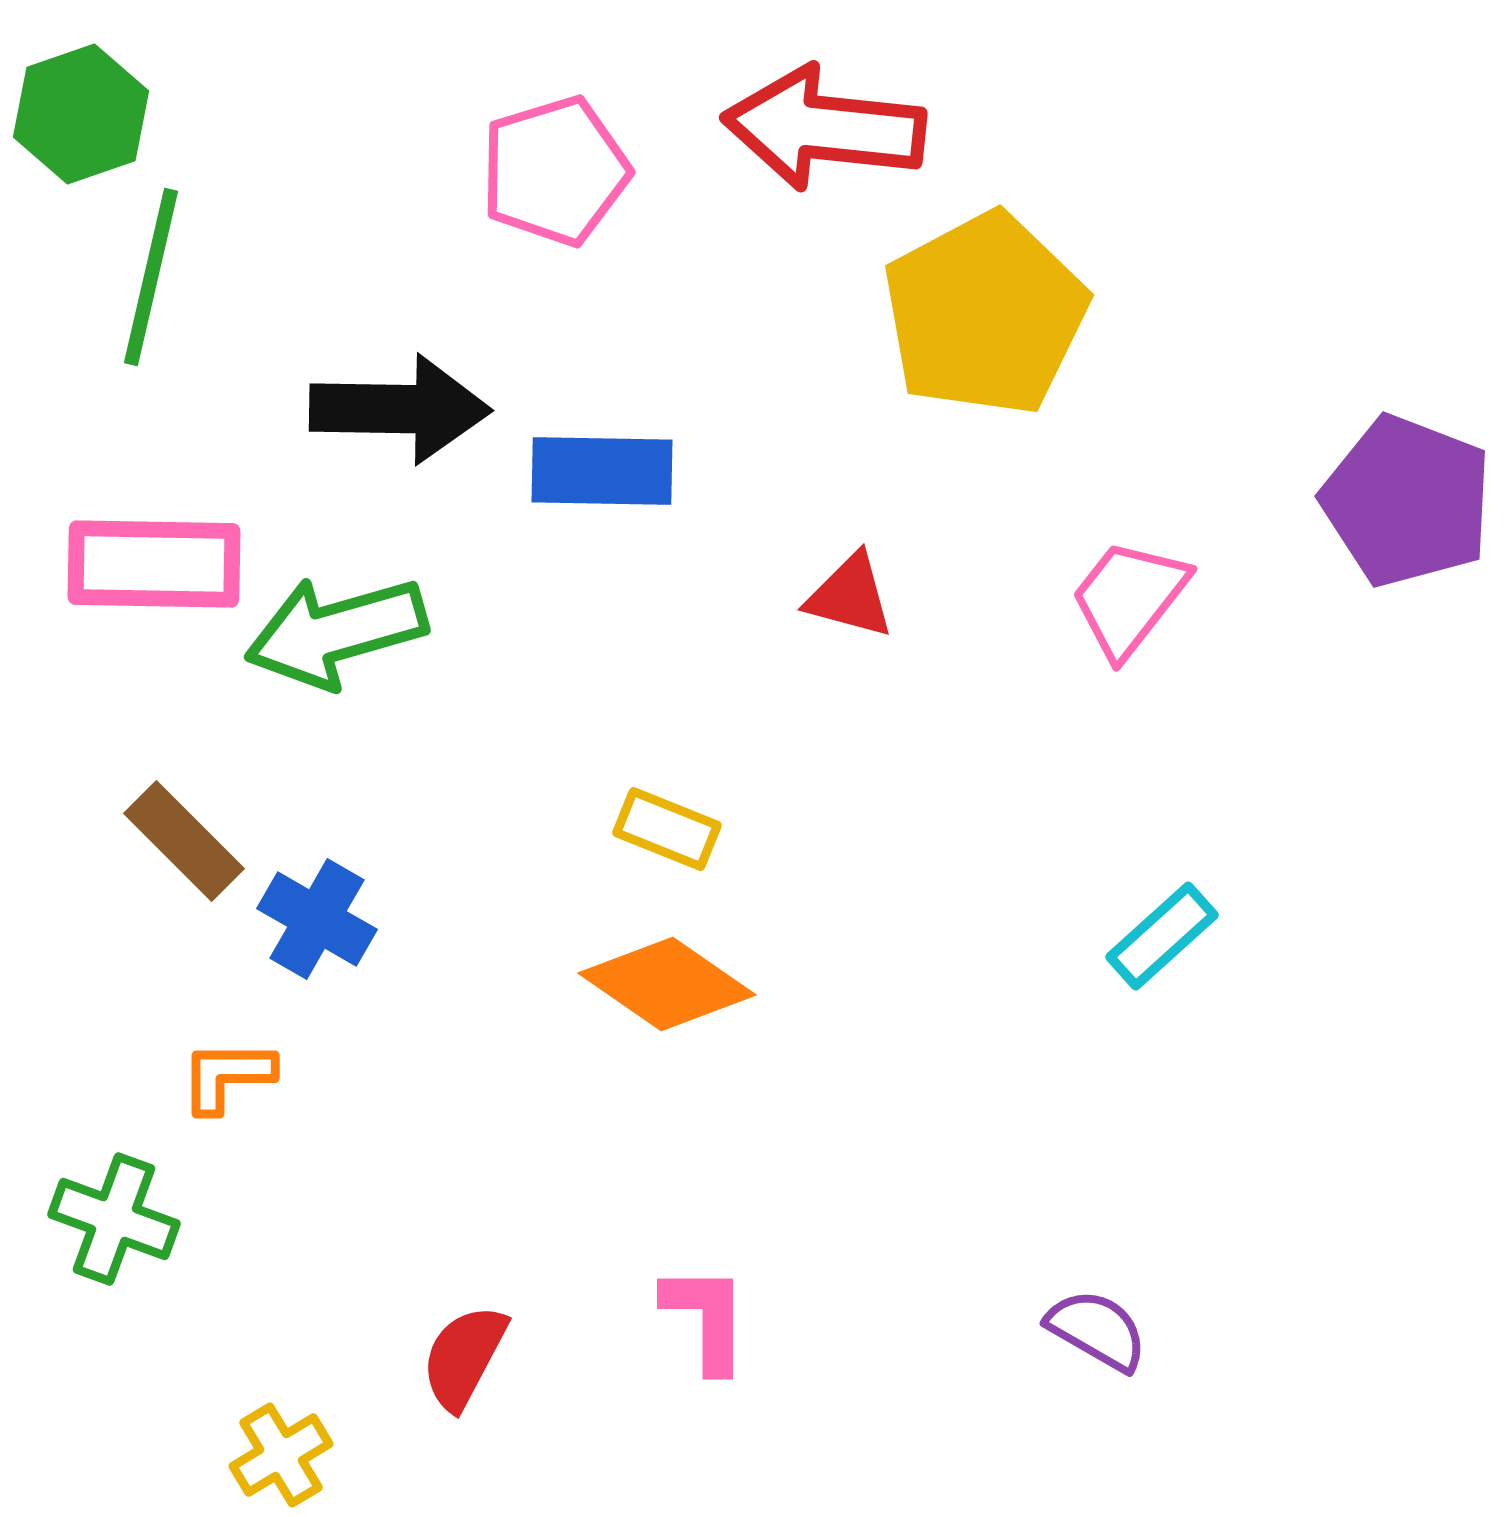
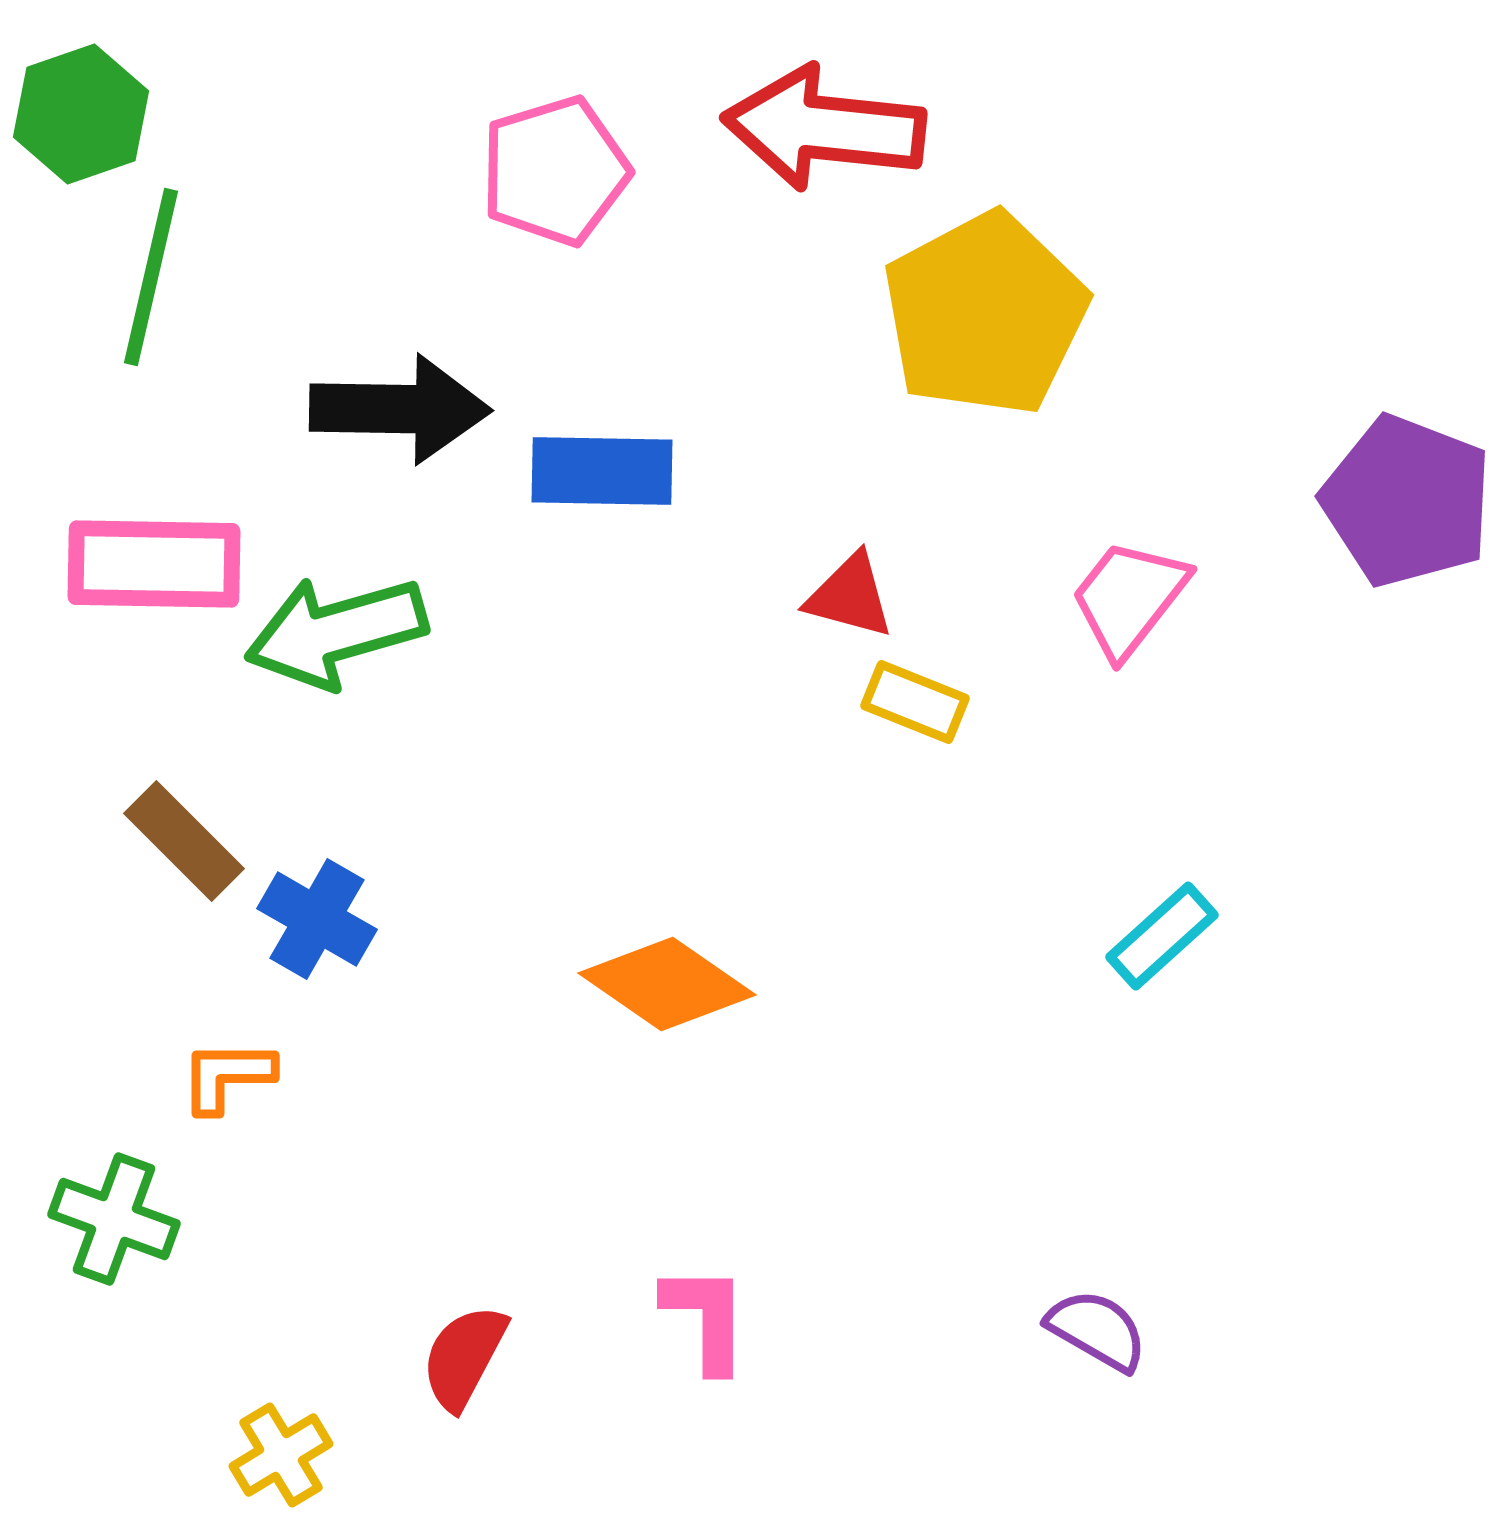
yellow rectangle: moved 248 px right, 127 px up
